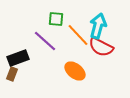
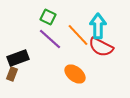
green square: moved 8 px left, 2 px up; rotated 21 degrees clockwise
cyan arrow: rotated 15 degrees counterclockwise
purple line: moved 5 px right, 2 px up
orange ellipse: moved 3 px down
